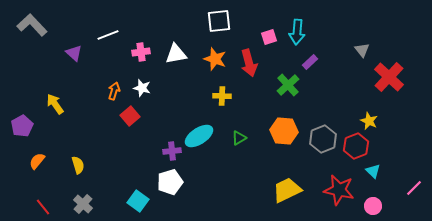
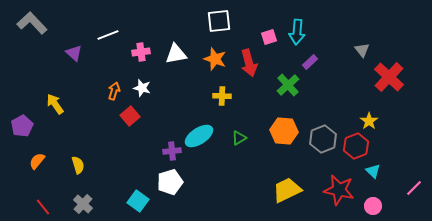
gray L-shape: moved 2 px up
yellow star: rotated 12 degrees clockwise
